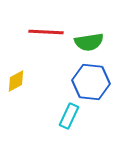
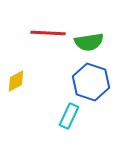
red line: moved 2 px right, 1 px down
blue hexagon: rotated 12 degrees clockwise
